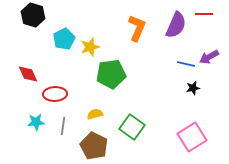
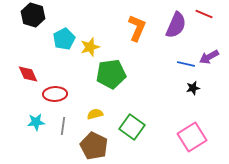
red line: rotated 24 degrees clockwise
